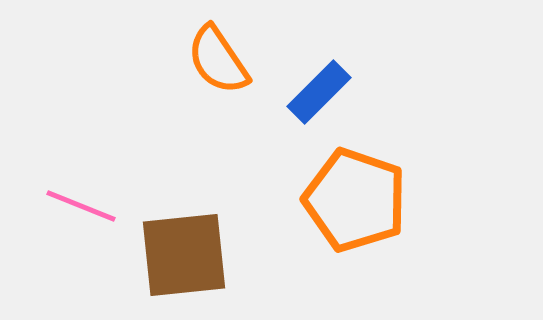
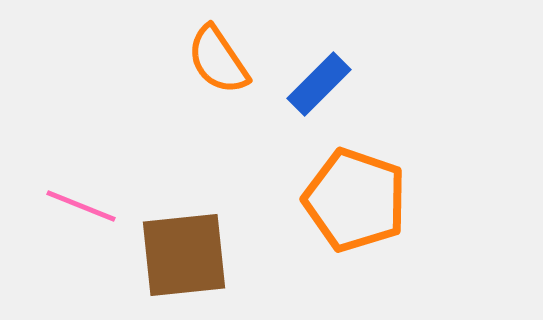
blue rectangle: moved 8 px up
